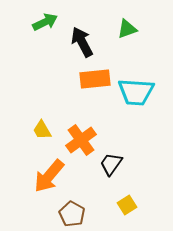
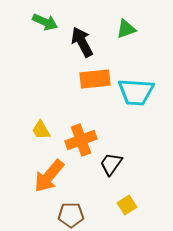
green arrow: rotated 50 degrees clockwise
green triangle: moved 1 px left
yellow trapezoid: moved 1 px left
orange cross: rotated 16 degrees clockwise
brown pentagon: moved 1 px left, 1 px down; rotated 30 degrees counterclockwise
